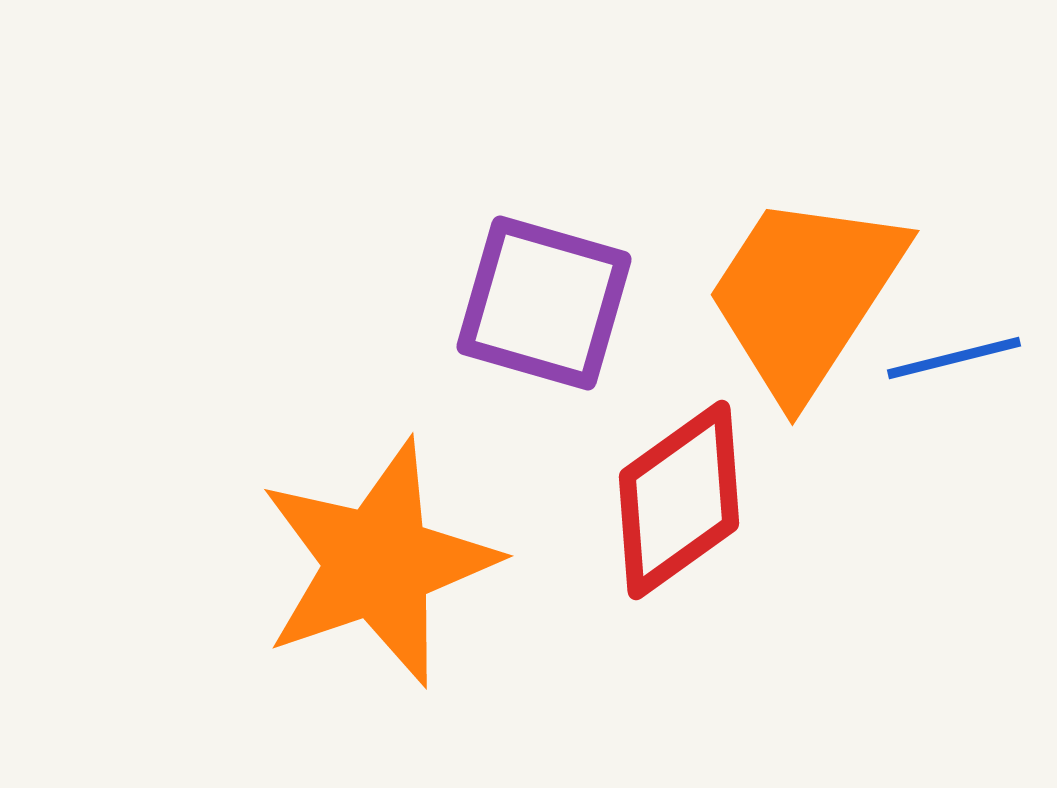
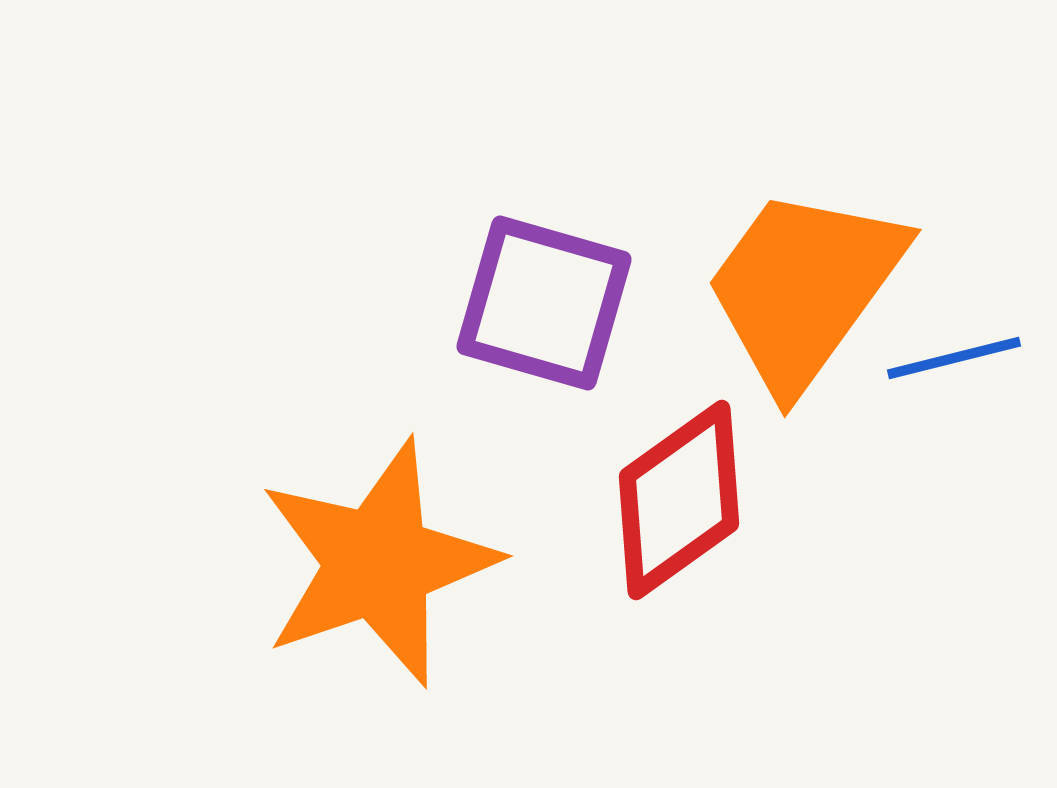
orange trapezoid: moved 1 px left, 7 px up; rotated 3 degrees clockwise
